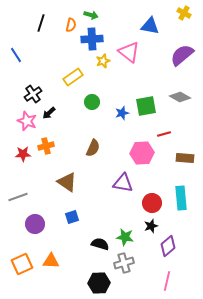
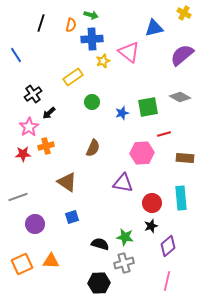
blue triangle: moved 4 px right, 2 px down; rotated 24 degrees counterclockwise
green square: moved 2 px right, 1 px down
pink star: moved 2 px right, 6 px down; rotated 18 degrees clockwise
